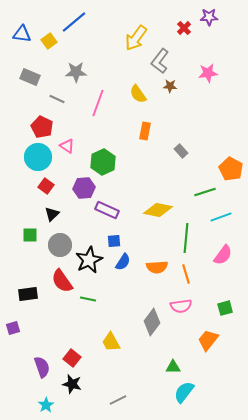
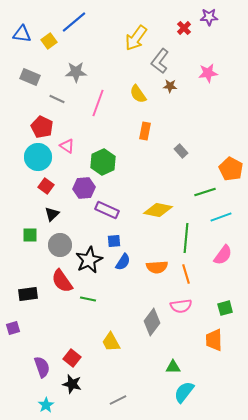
orange trapezoid at (208, 340): moved 6 px right; rotated 40 degrees counterclockwise
